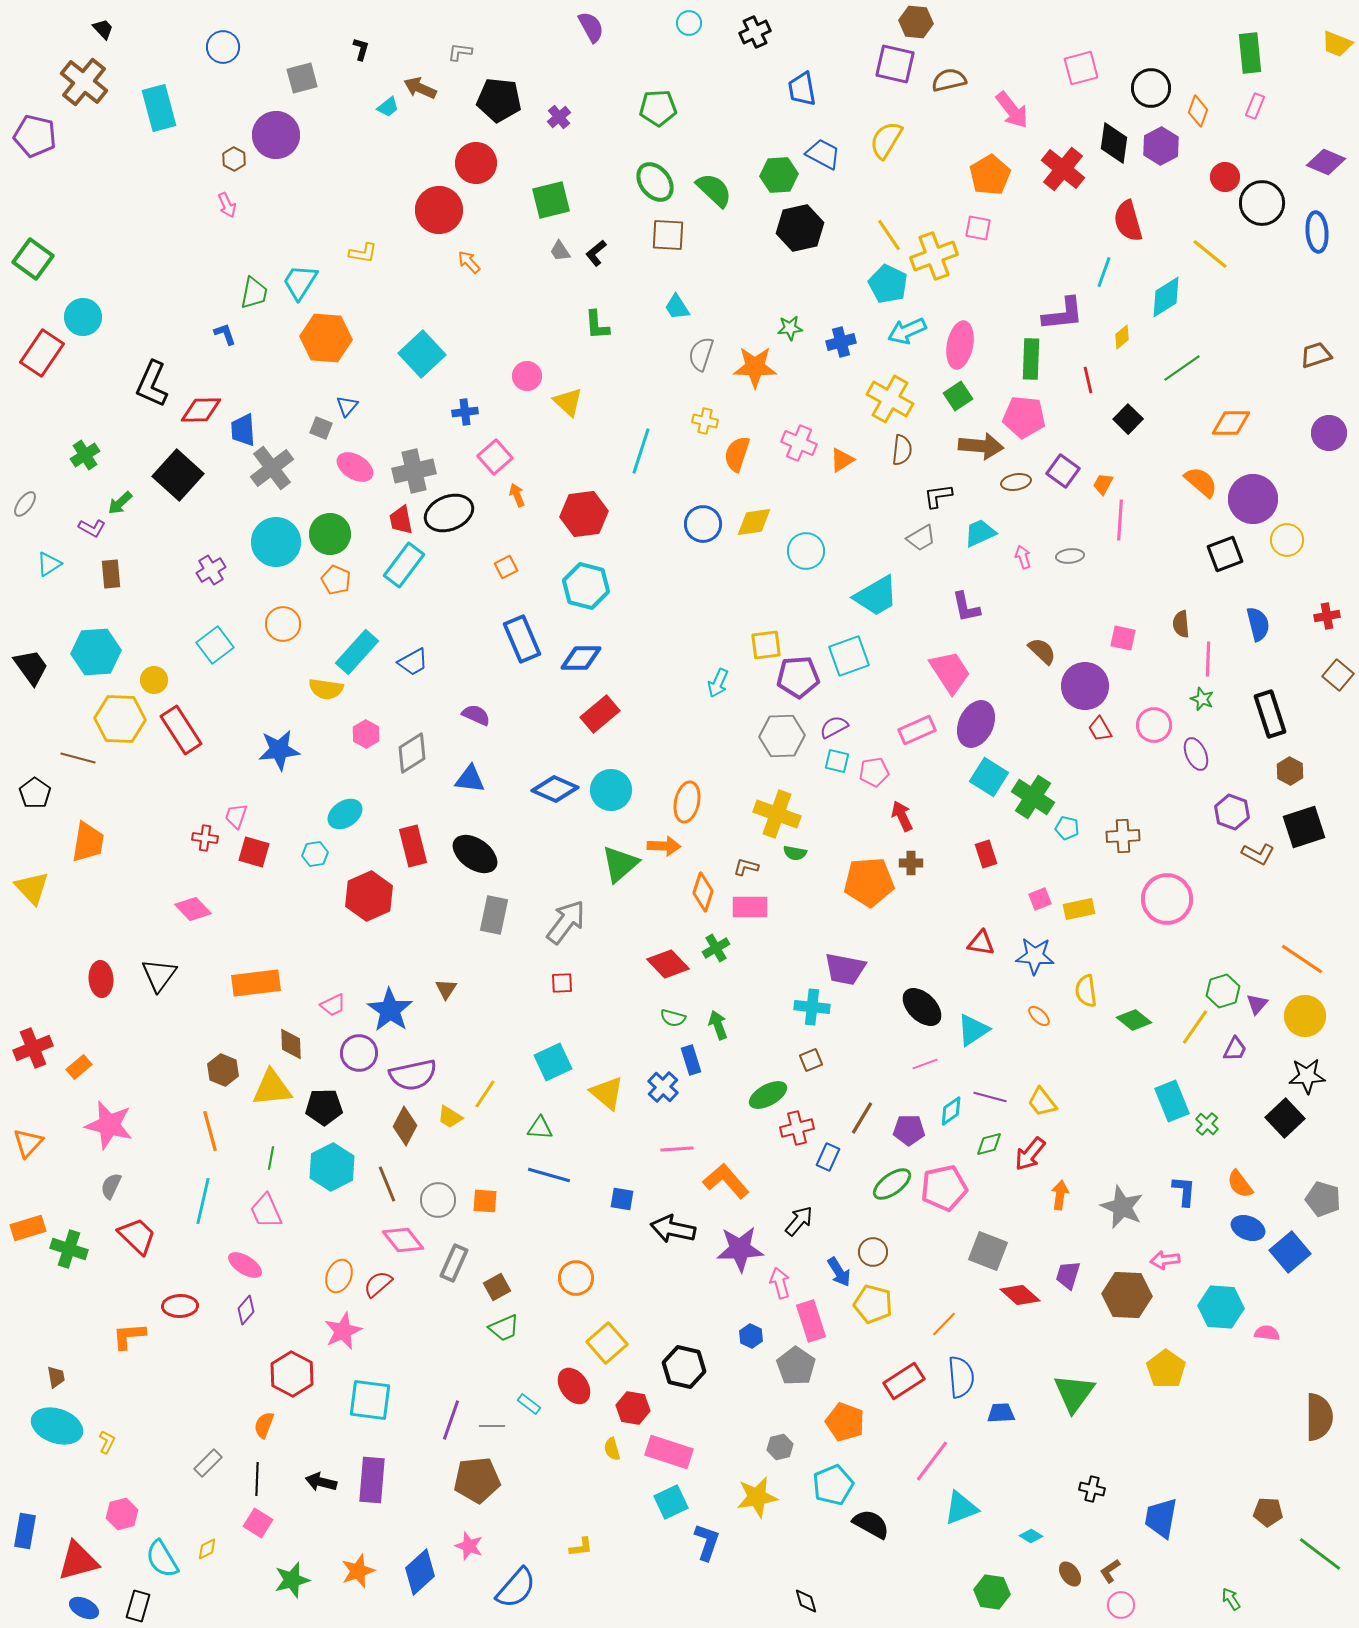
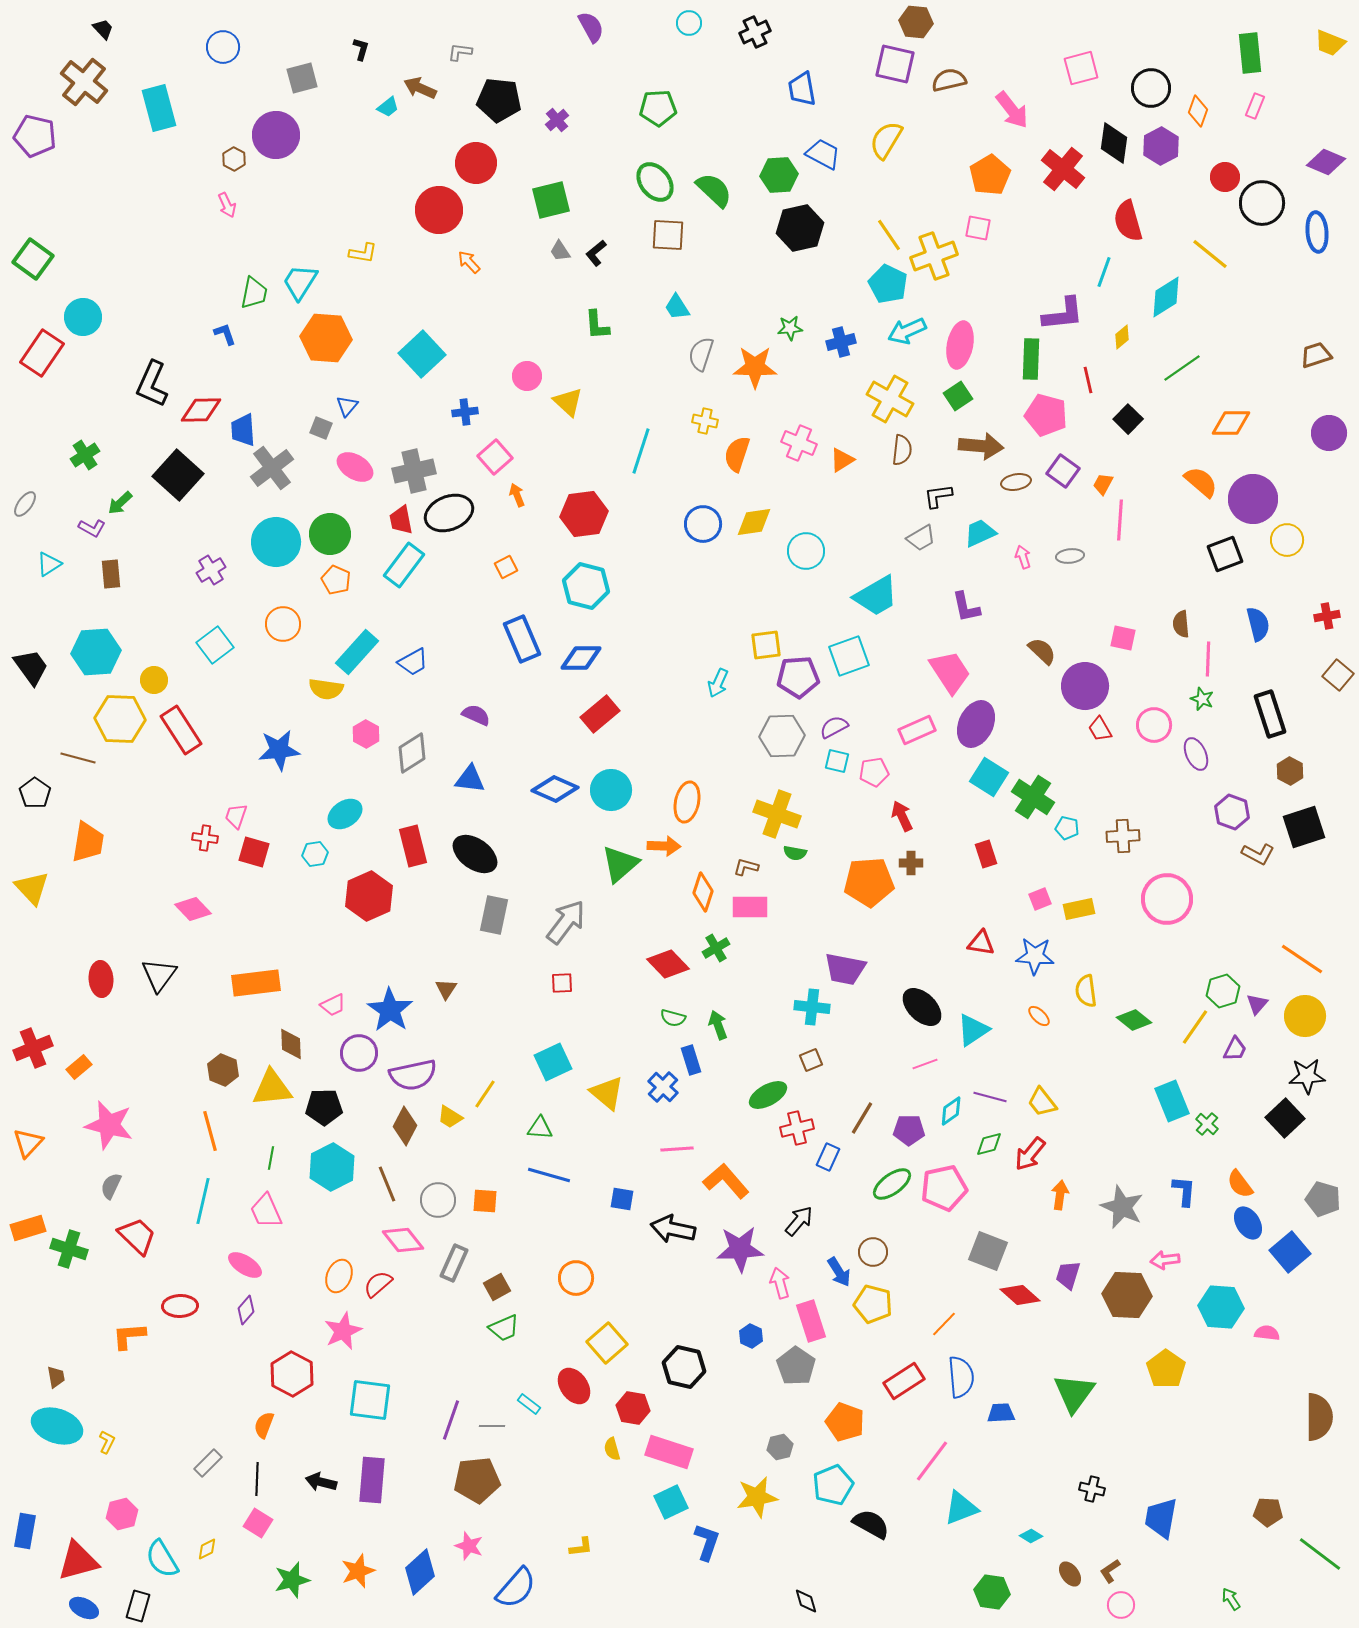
yellow trapezoid at (1337, 44): moved 7 px left, 1 px up
purple cross at (559, 117): moved 2 px left, 3 px down
pink pentagon at (1024, 417): moved 22 px right, 2 px up; rotated 9 degrees clockwise
blue ellipse at (1248, 1228): moved 5 px up; rotated 36 degrees clockwise
